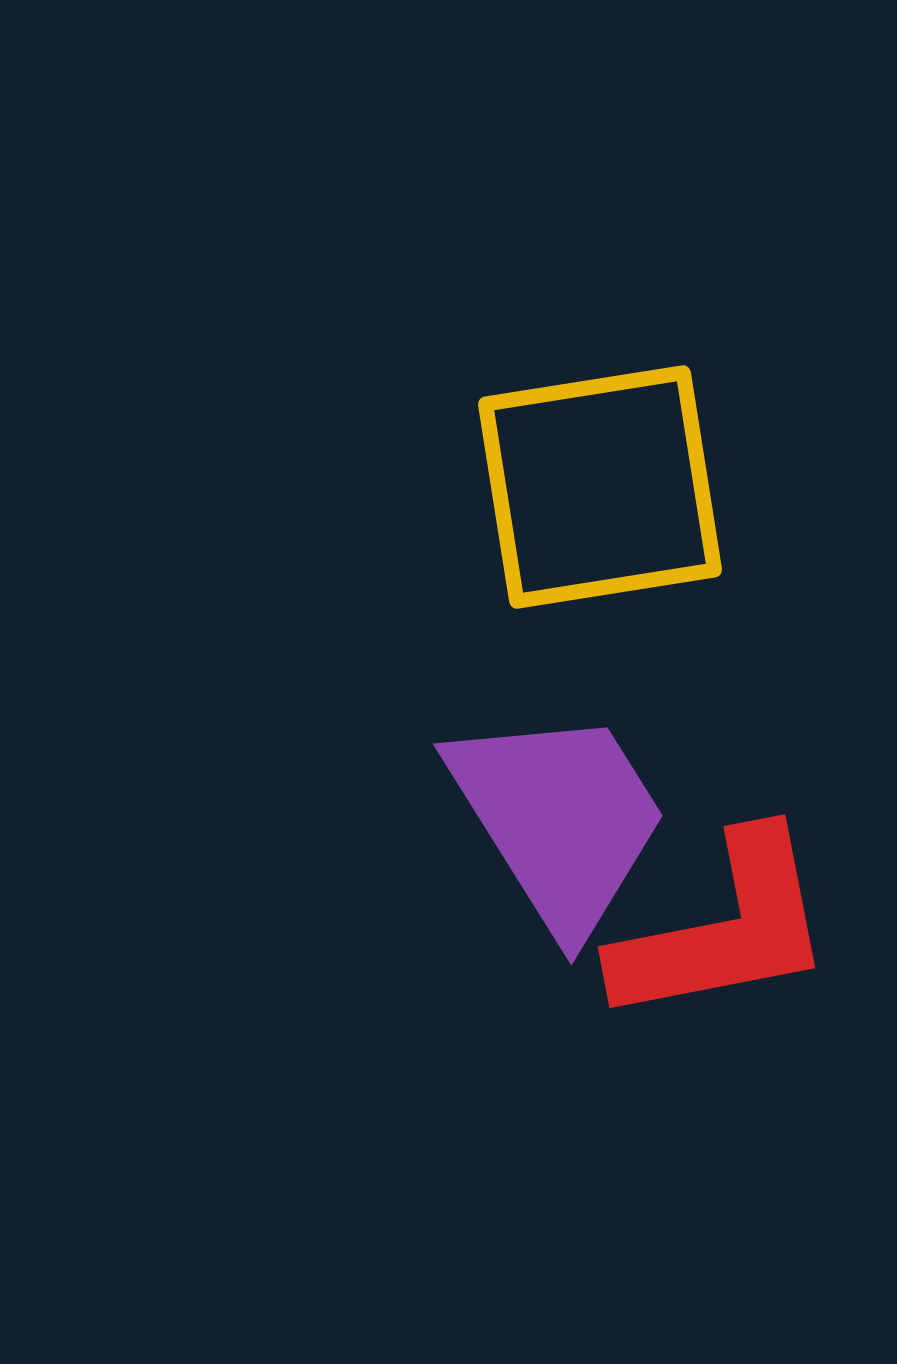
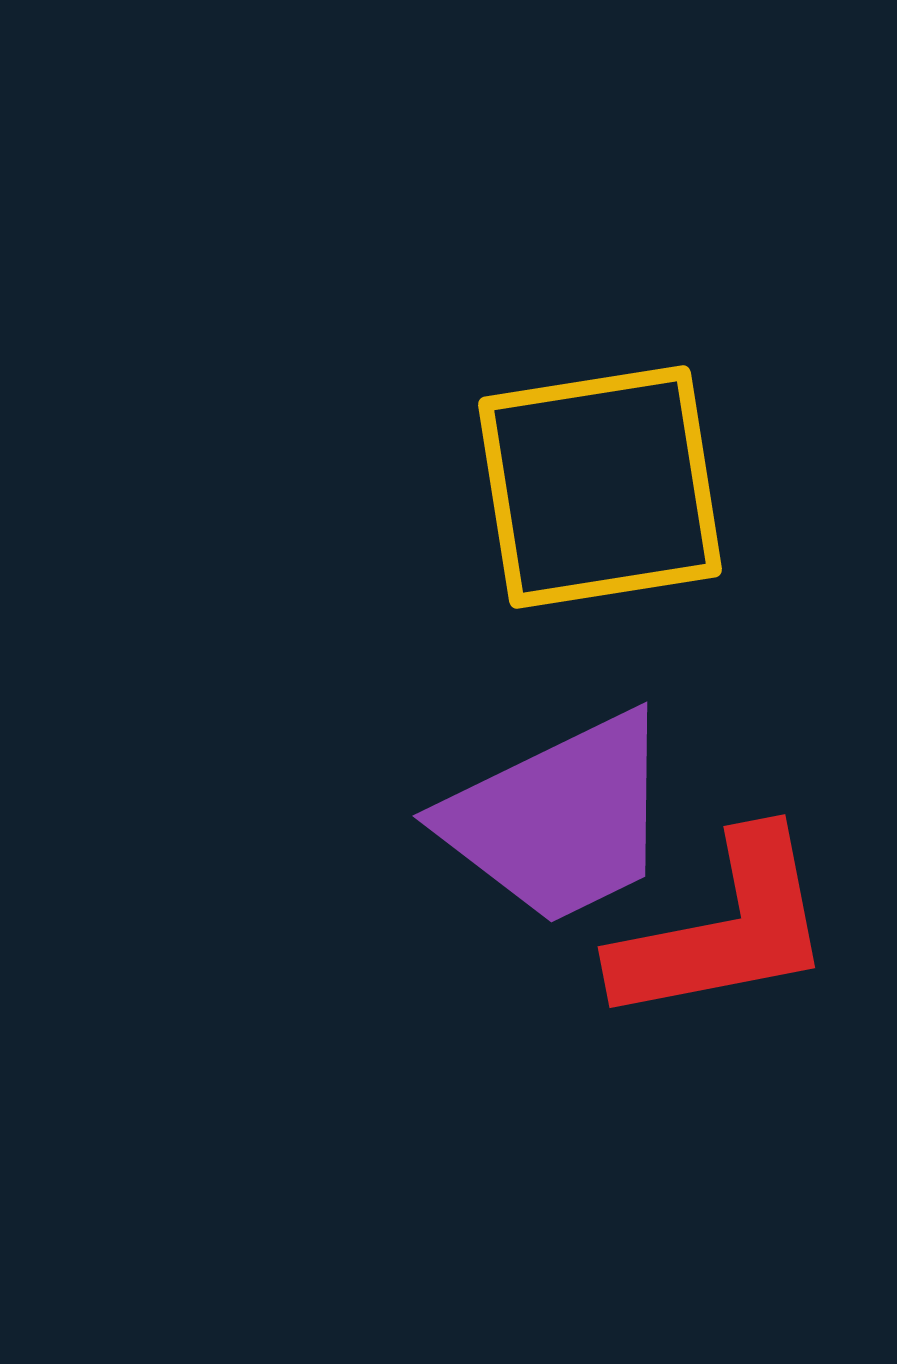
purple trapezoid: rotated 96 degrees clockwise
